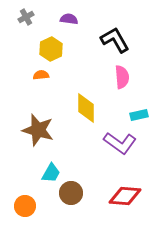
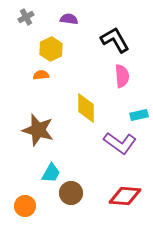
pink semicircle: moved 1 px up
